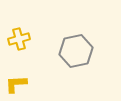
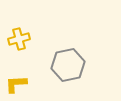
gray hexagon: moved 8 px left, 14 px down
